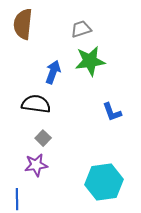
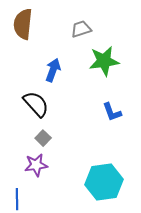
green star: moved 14 px right
blue arrow: moved 2 px up
black semicircle: rotated 40 degrees clockwise
